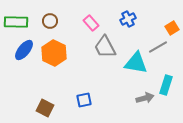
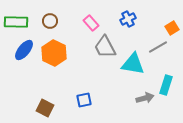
cyan triangle: moved 3 px left, 1 px down
